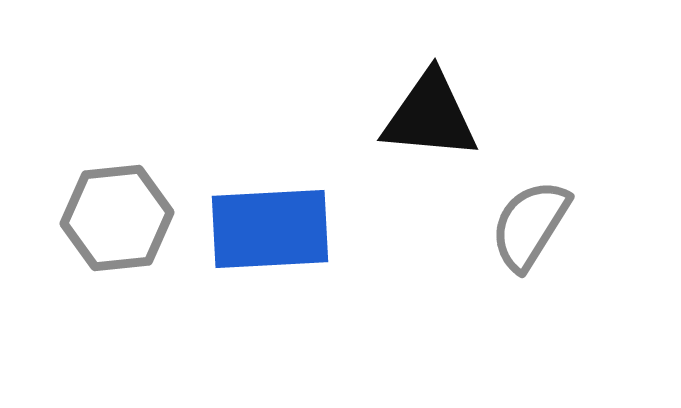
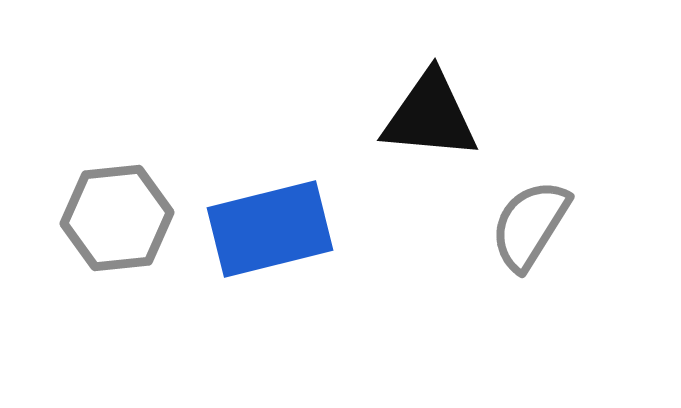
blue rectangle: rotated 11 degrees counterclockwise
